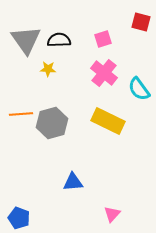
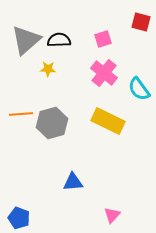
gray triangle: rotated 24 degrees clockwise
pink triangle: moved 1 px down
